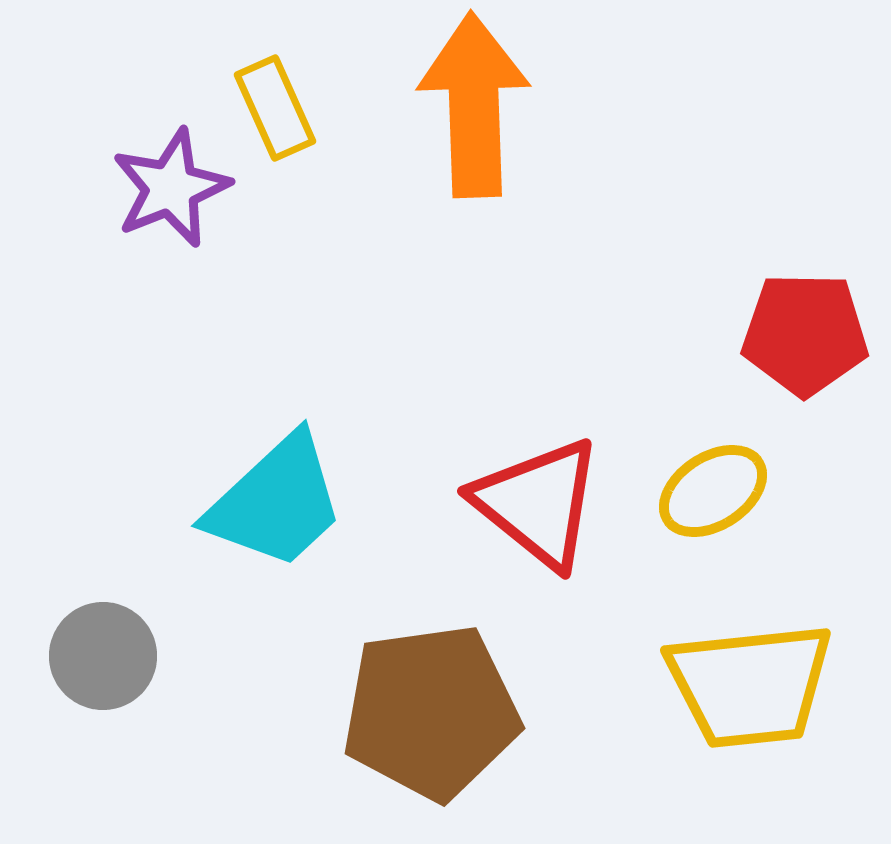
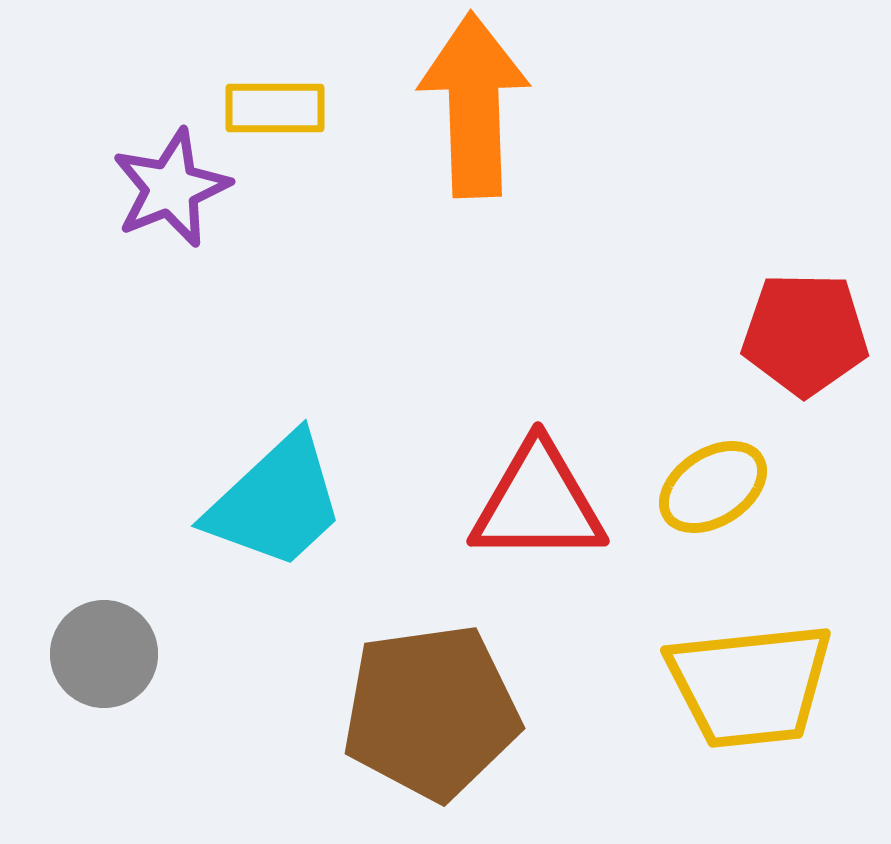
yellow rectangle: rotated 66 degrees counterclockwise
yellow ellipse: moved 4 px up
red triangle: rotated 39 degrees counterclockwise
gray circle: moved 1 px right, 2 px up
